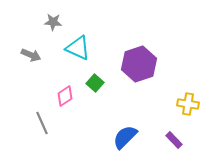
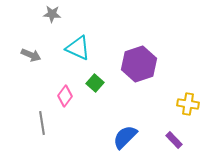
gray star: moved 1 px left, 8 px up
pink diamond: rotated 20 degrees counterclockwise
gray line: rotated 15 degrees clockwise
